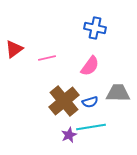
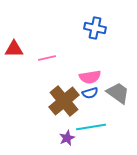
red triangle: rotated 36 degrees clockwise
pink semicircle: moved 11 px down; rotated 45 degrees clockwise
gray trapezoid: rotated 35 degrees clockwise
blue semicircle: moved 9 px up
purple star: moved 2 px left, 3 px down
